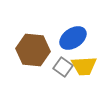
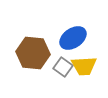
brown hexagon: moved 3 px down
